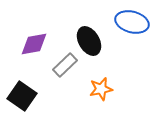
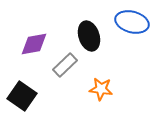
black ellipse: moved 5 px up; rotated 12 degrees clockwise
orange star: rotated 20 degrees clockwise
